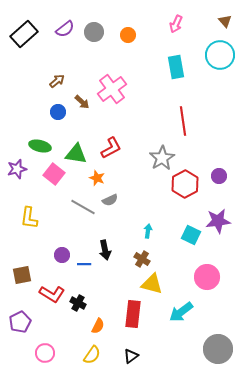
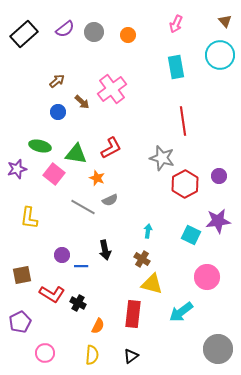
gray star at (162, 158): rotated 25 degrees counterclockwise
blue line at (84, 264): moved 3 px left, 2 px down
yellow semicircle at (92, 355): rotated 30 degrees counterclockwise
